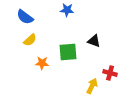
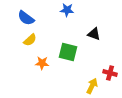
blue semicircle: moved 1 px right, 1 px down
black triangle: moved 7 px up
green square: rotated 18 degrees clockwise
